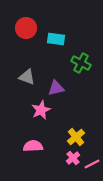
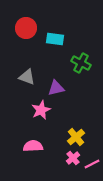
cyan rectangle: moved 1 px left
